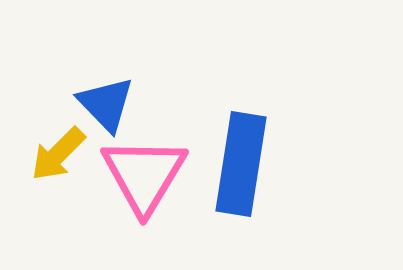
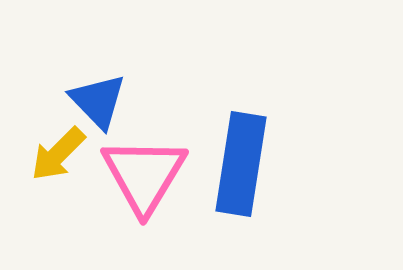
blue triangle: moved 8 px left, 3 px up
